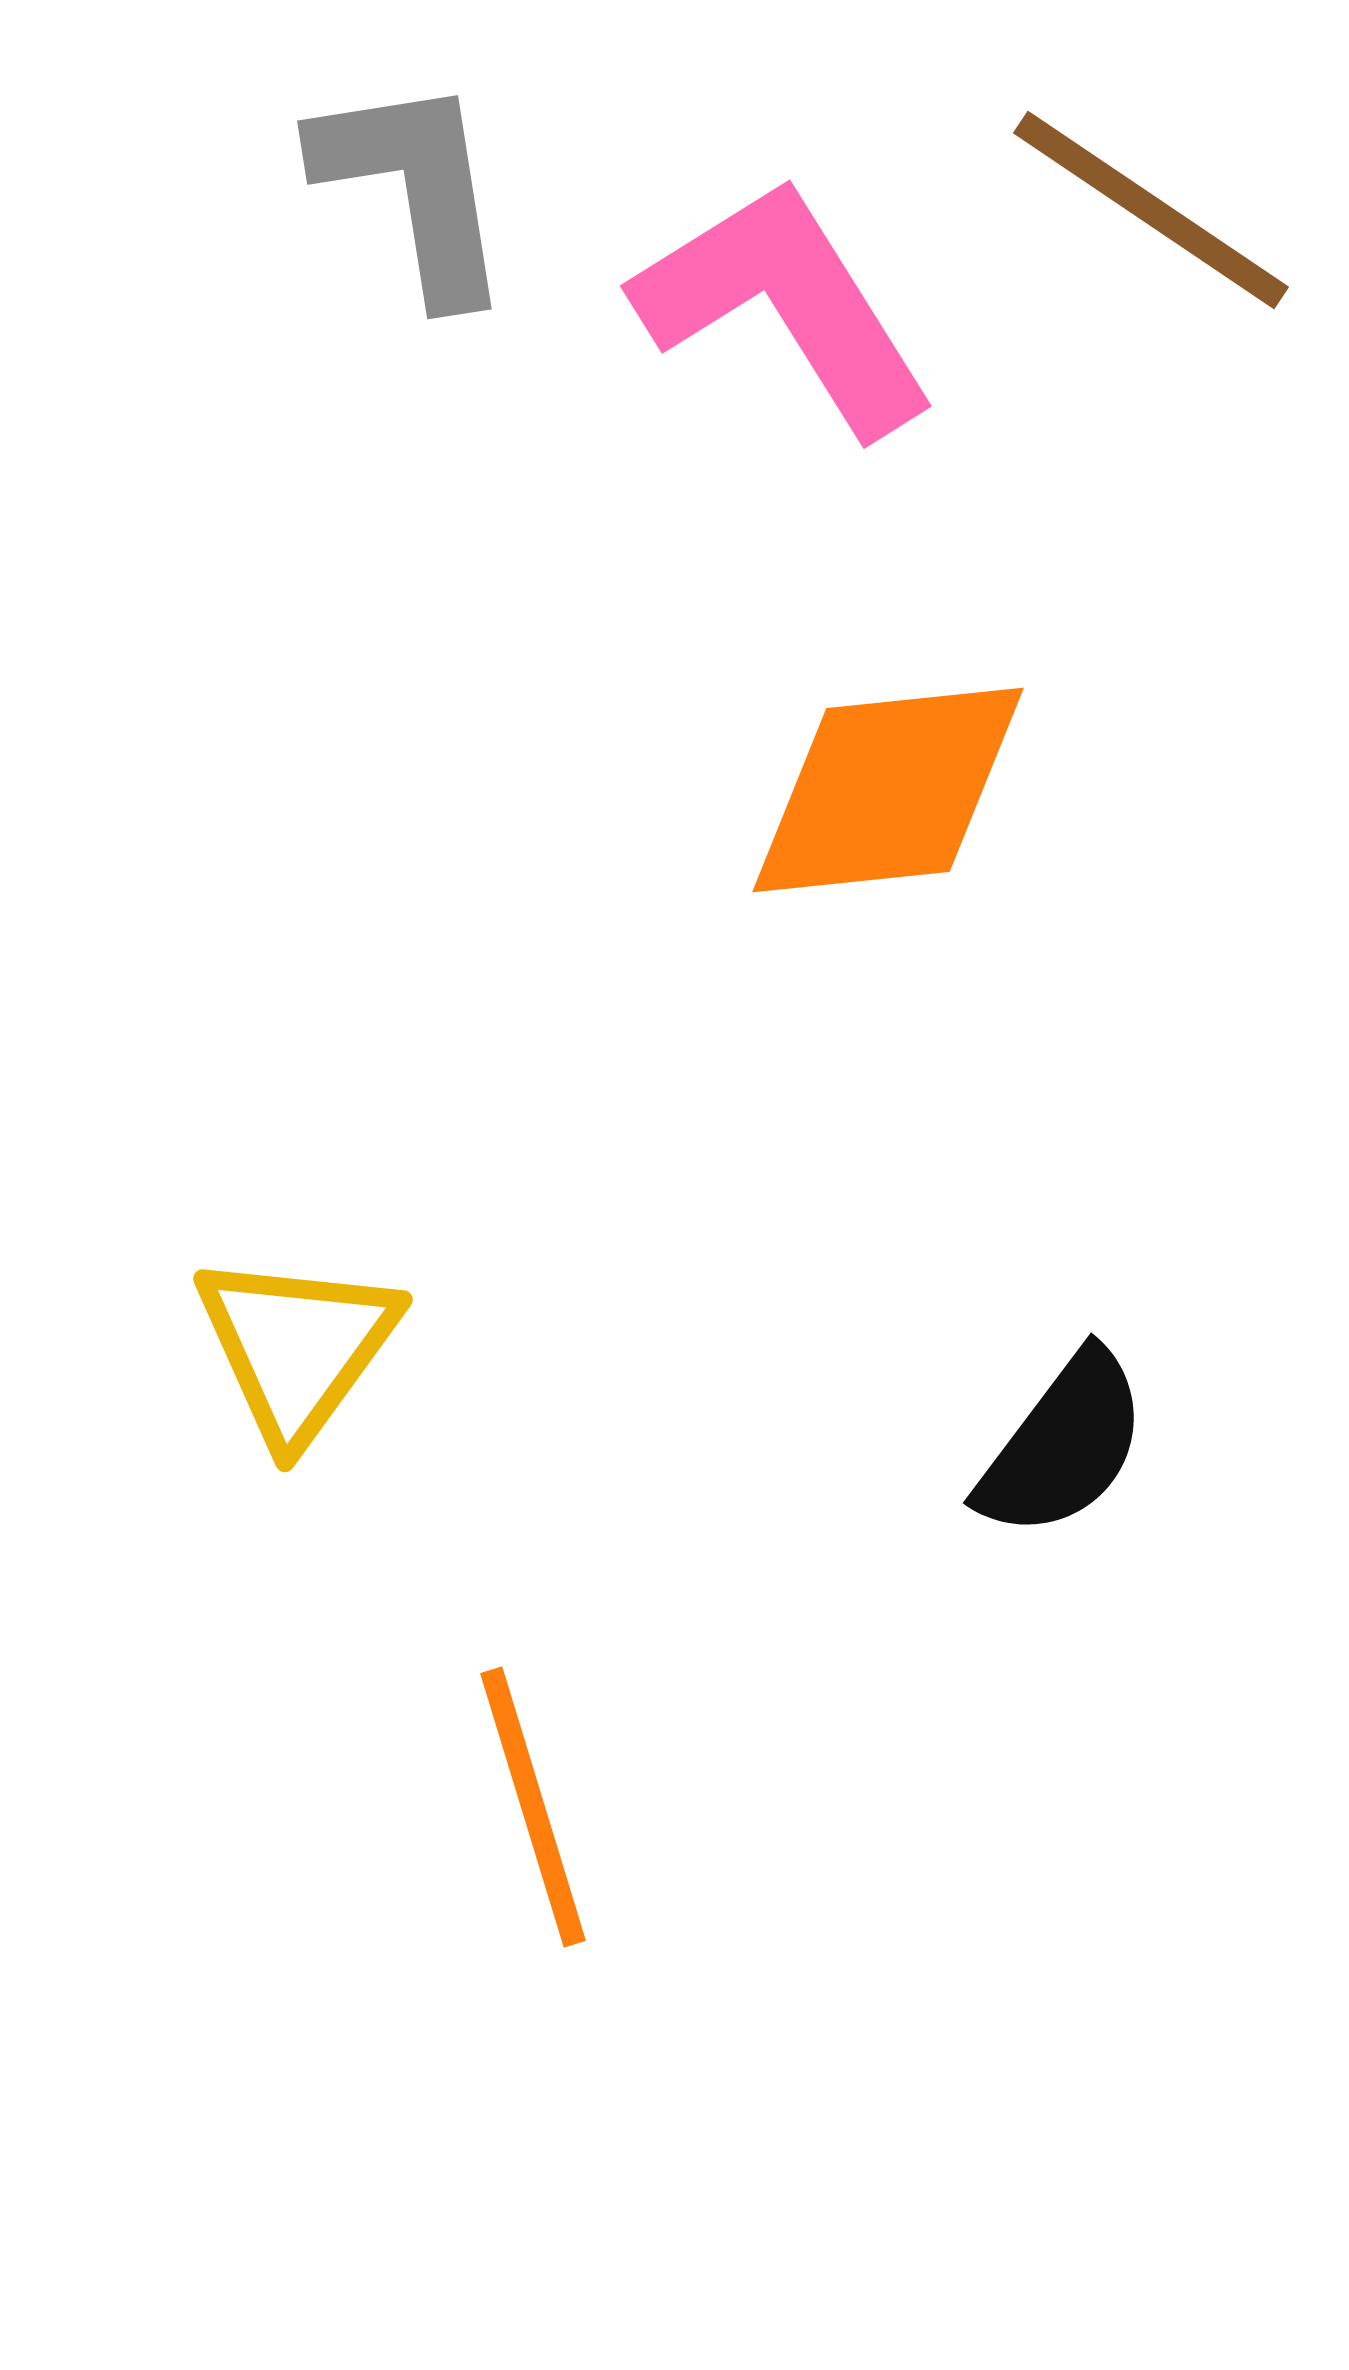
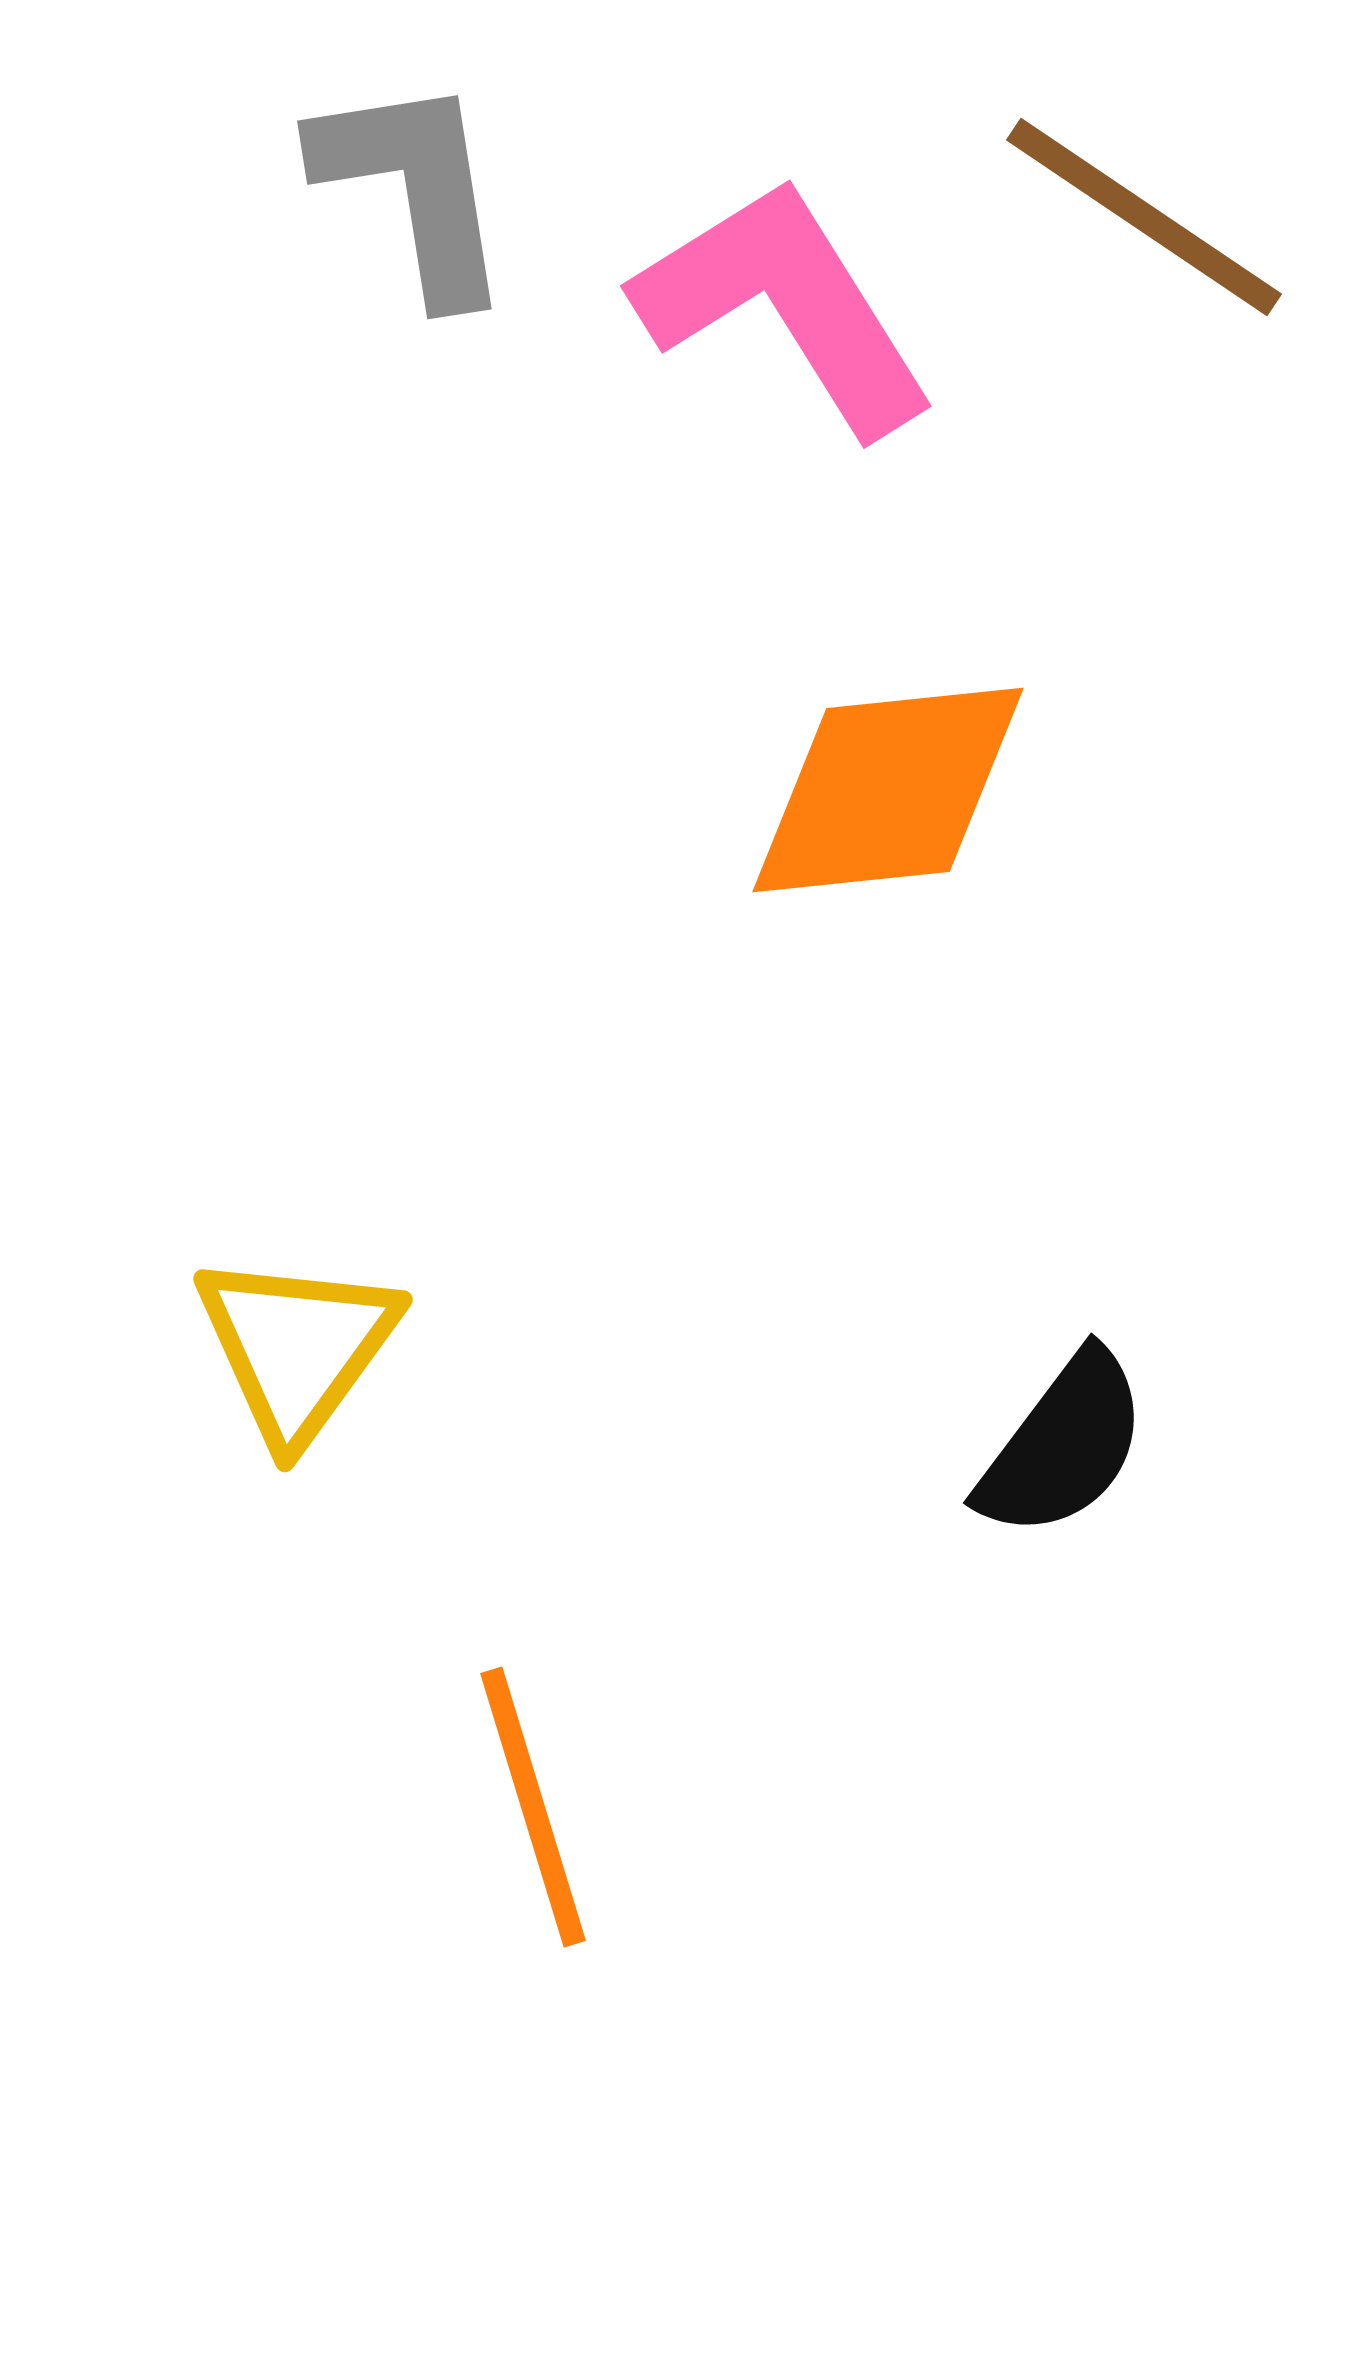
brown line: moved 7 px left, 7 px down
